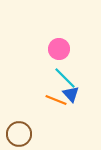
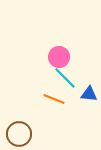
pink circle: moved 8 px down
blue triangle: moved 18 px right; rotated 42 degrees counterclockwise
orange line: moved 2 px left, 1 px up
